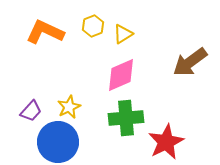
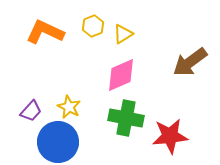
yellow star: rotated 20 degrees counterclockwise
green cross: rotated 16 degrees clockwise
red star: moved 4 px right, 6 px up; rotated 21 degrees clockwise
